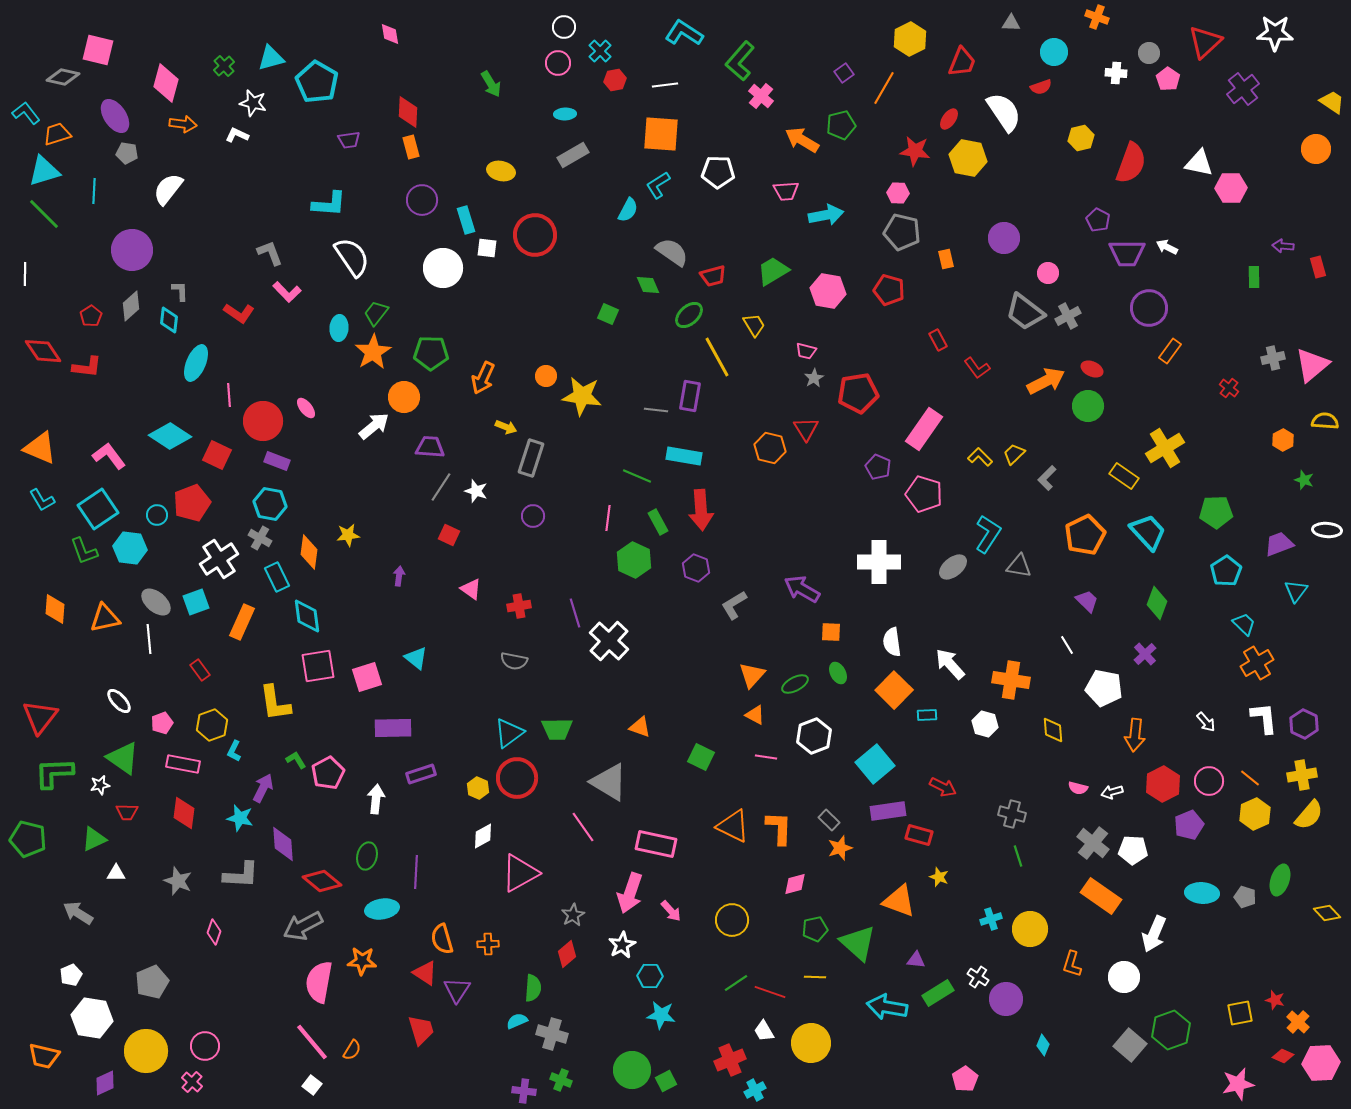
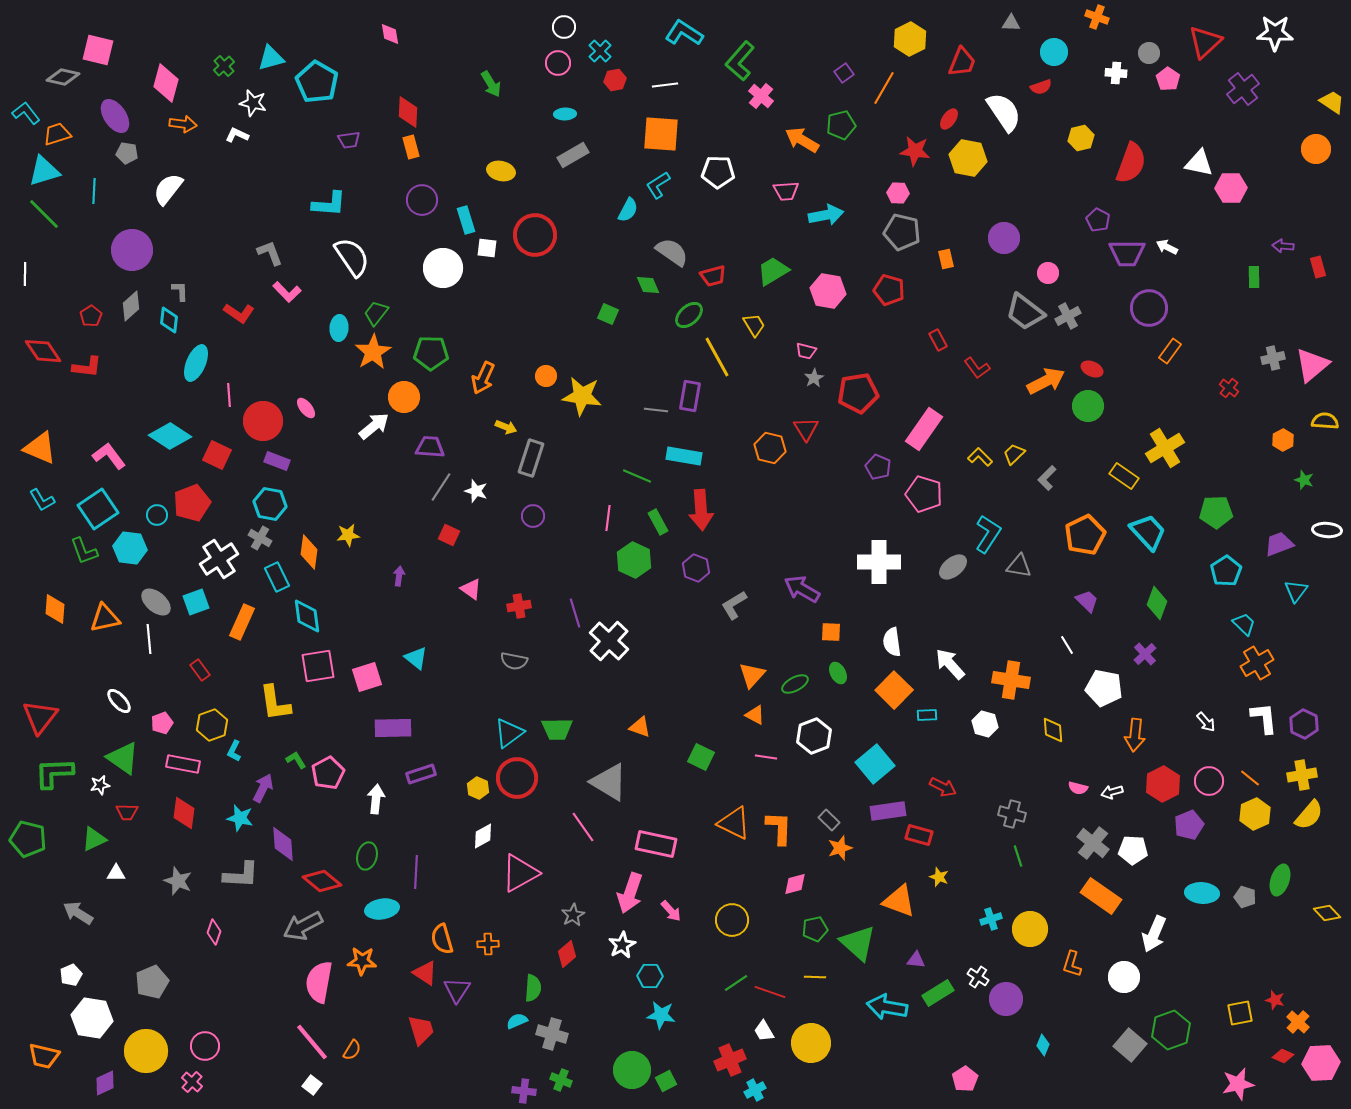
orange triangle at (733, 826): moved 1 px right, 3 px up
